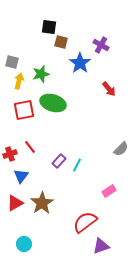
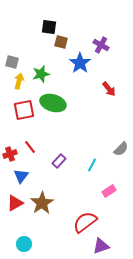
cyan line: moved 15 px right
